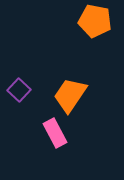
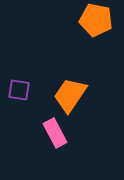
orange pentagon: moved 1 px right, 1 px up
purple square: rotated 35 degrees counterclockwise
